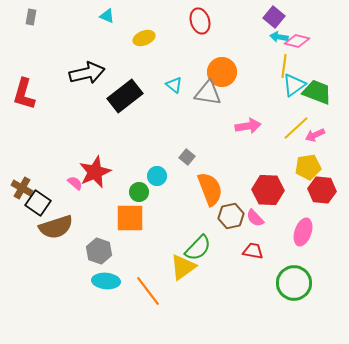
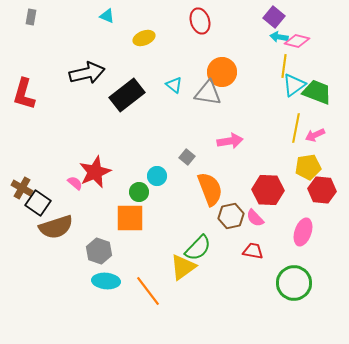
black rectangle at (125, 96): moved 2 px right, 1 px up
pink arrow at (248, 126): moved 18 px left, 15 px down
yellow line at (296, 128): rotated 36 degrees counterclockwise
